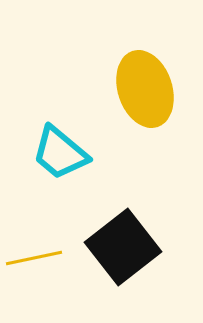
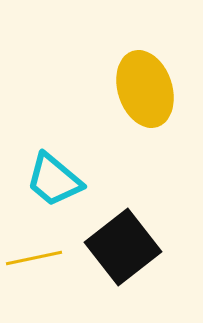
cyan trapezoid: moved 6 px left, 27 px down
